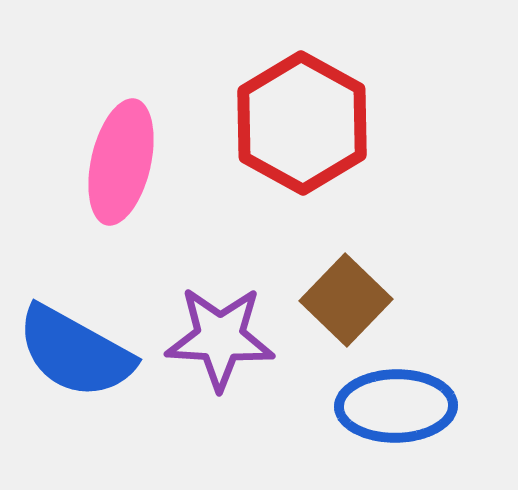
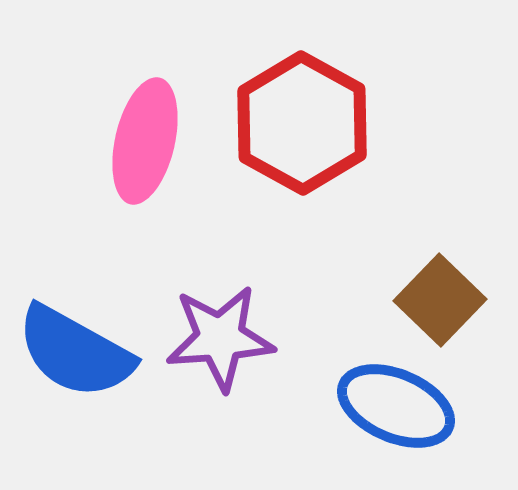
pink ellipse: moved 24 px right, 21 px up
brown square: moved 94 px right
purple star: rotated 7 degrees counterclockwise
blue ellipse: rotated 24 degrees clockwise
